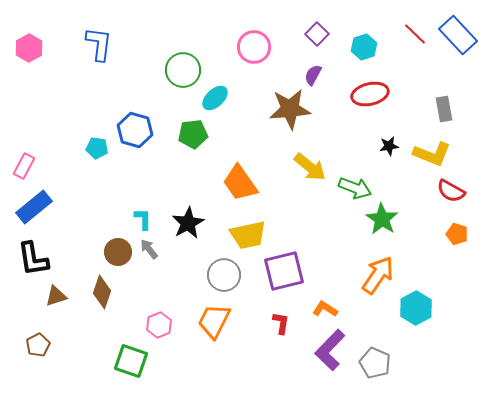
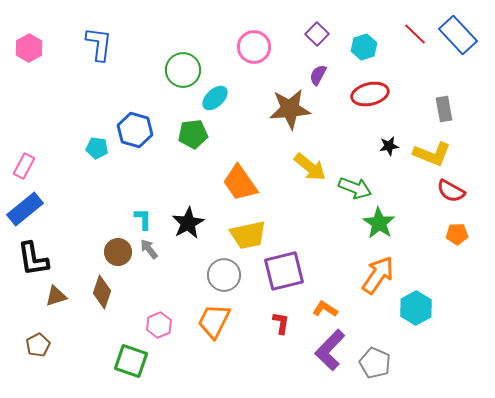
purple semicircle at (313, 75): moved 5 px right
blue rectangle at (34, 207): moved 9 px left, 2 px down
green star at (382, 219): moved 3 px left, 4 px down
orange pentagon at (457, 234): rotated 20 degrees counterclockwise
